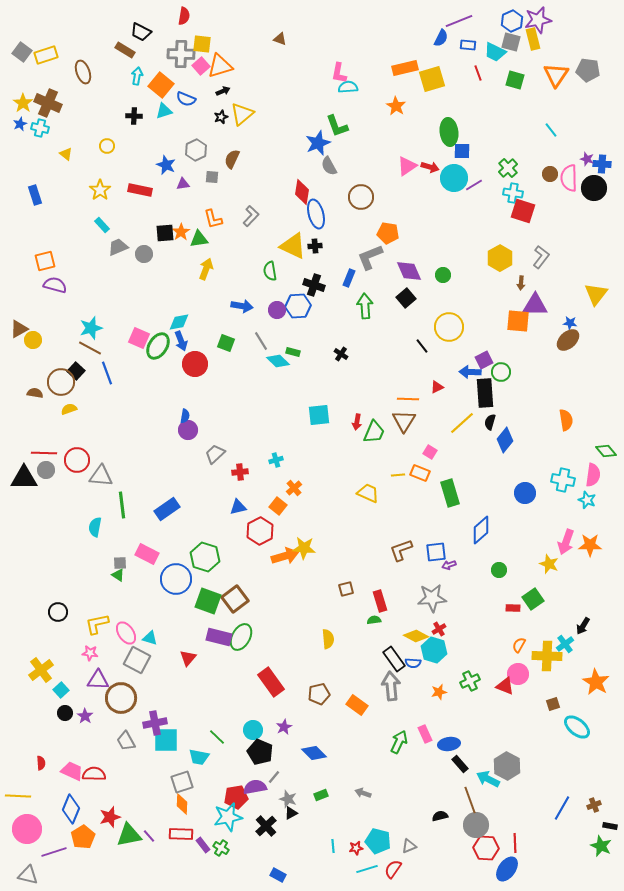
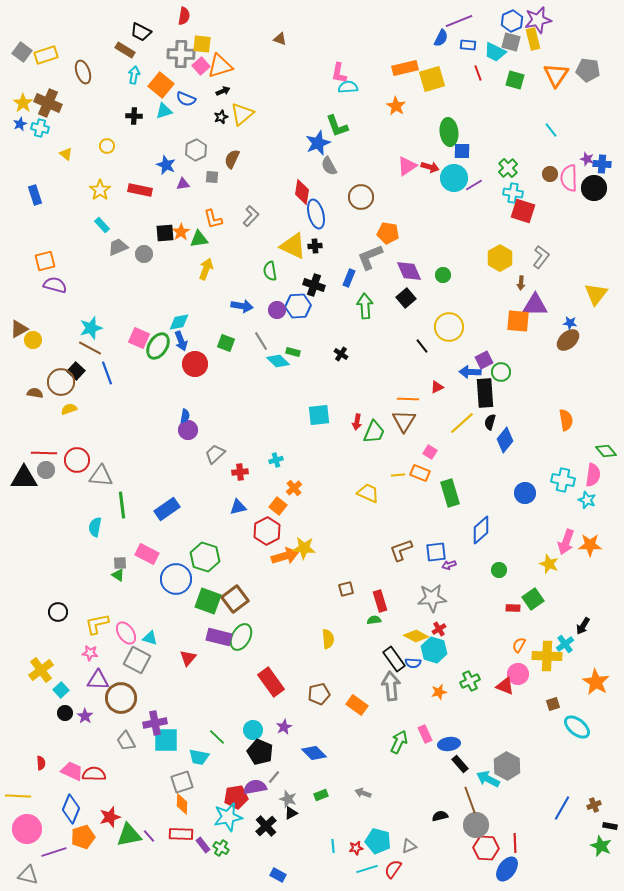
cyan arrow at (137, 76): moved 3 px left, 1 px up
red hexagon at (260, 531): moved 7 px right
orange pentagon at (83, 837): rotated 15 degrees clockwise
